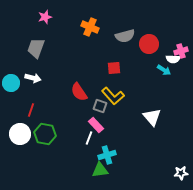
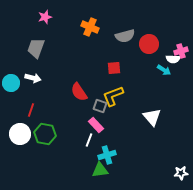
yellow L-shape: rotated 110 degrees clockwise
white line: moved 2 px down
